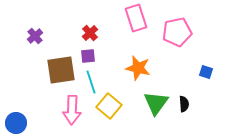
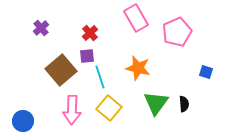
pink rectangle: rotated 12 degrees counterclockwise
pink pentagon: rotated 12 degrees counterclockwise
purple cross: moved 6 px right, 8 px up
purple square: moved 1 px left
brown square: rotated 32 degrees counterclockwise
cyan line: moved 9 px right, 5 px up
yellow square: moved 2 px down
blue circle: moved 7 px right, 2 px up
